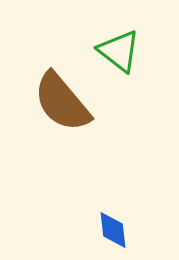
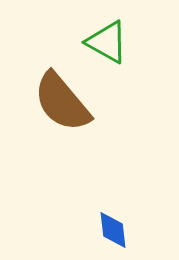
green triangle: moved 12 px left, 9 px up; rotated 9 degrees counterclockwise
